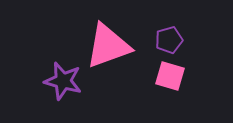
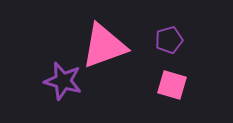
pink triangle: moved 4 px left
pink square: moved 2 px right, 9 px down
